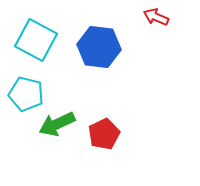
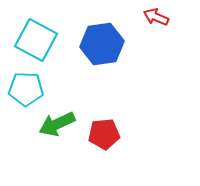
blue hexagon: moved 3 px right, 3 px up; rotated 15 degrees counterclockwise
cyan pentagon: moved 5 px up; rotated 12 degrees counterclockwise
red pentagon: rotated 20 degrees clockwise
